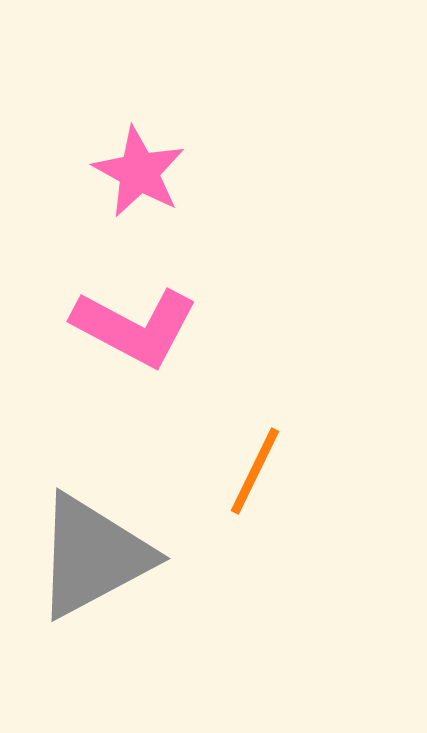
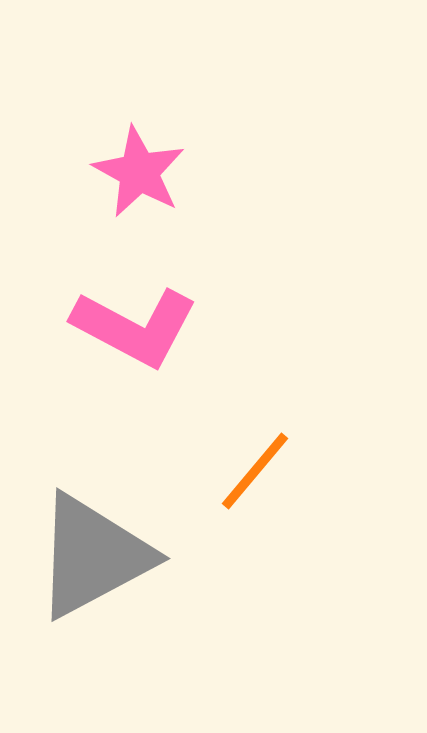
orange line: rotated 14 degrees clockwise
